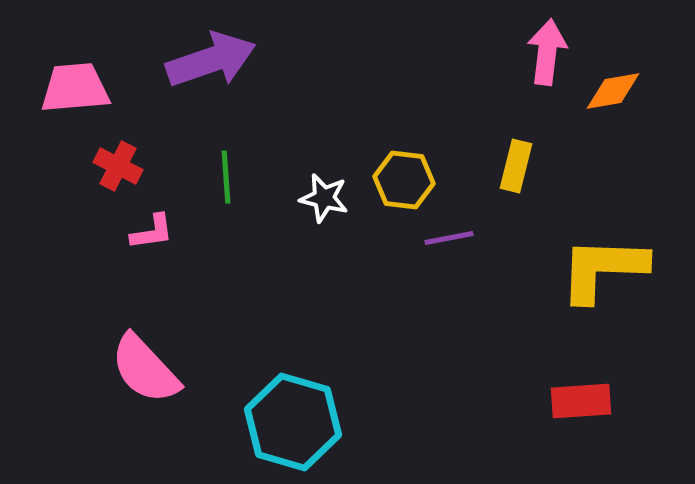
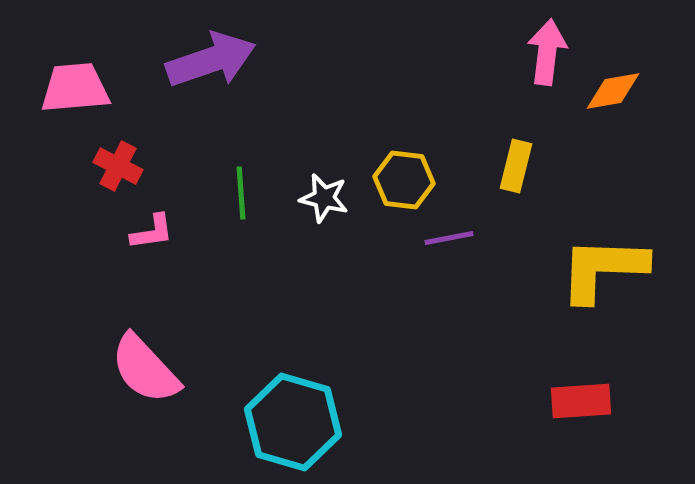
green line: moved 15 px right, 16 px down
